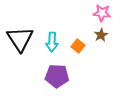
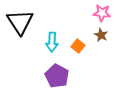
brown star: rotated 16 degrees counterclockwise
black triangle: moved 17 px up
purple pentagon: rotated 25 degrees clockwise
